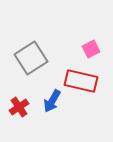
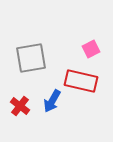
gray square: rotated 24 degrees clockwise
red cross: moved 1 px right, 1 px up; rotated 18 degrees counterclockwise
